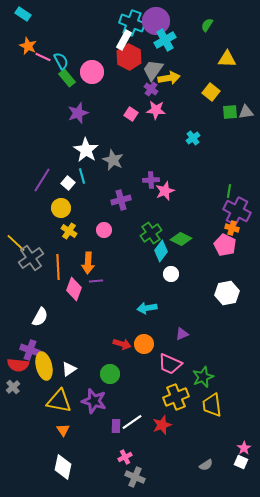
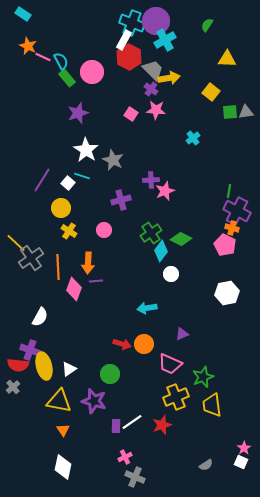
gray trapezoid at (153, 70): rotated 100 degrees clockwise
cyan line at (82, 176): rotated 56 degrees counterclockwise
